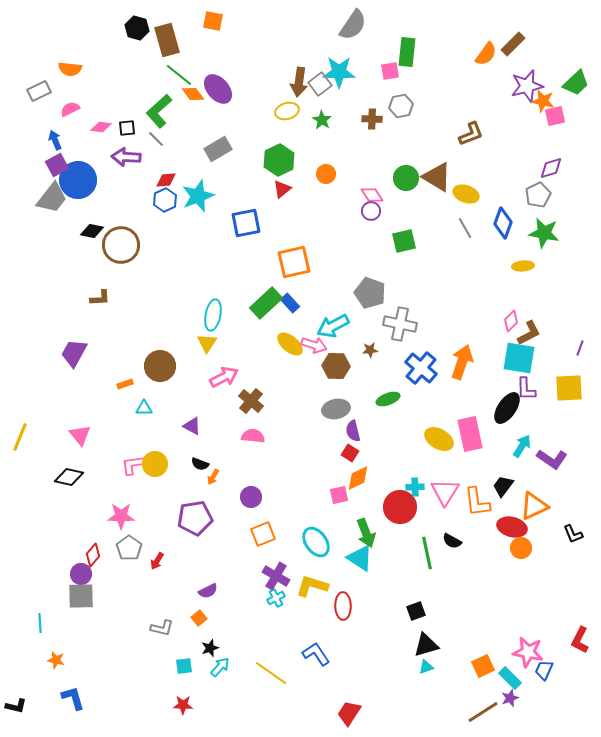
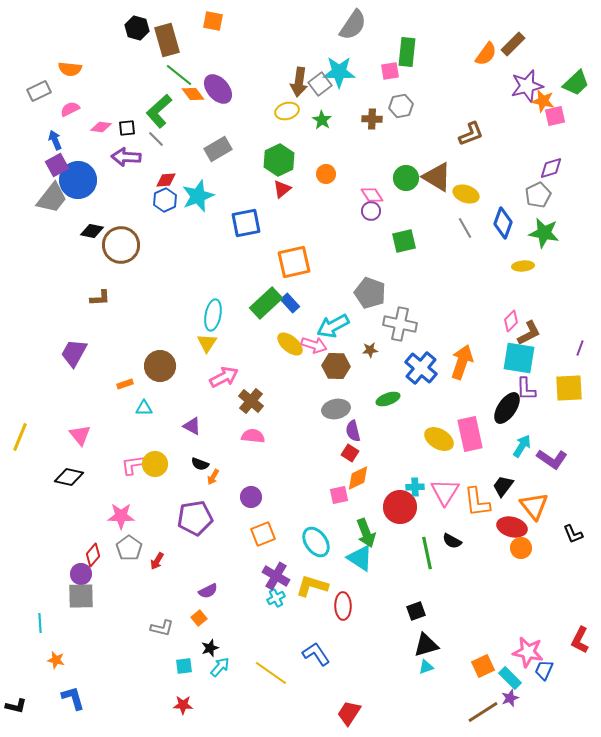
orange triangle at (534, 506): rotated 44 degrees counterclockwise
